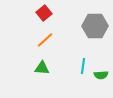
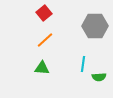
cyan line: moved 2 px up
green semicircle: moved 2 px left, 2 px down
